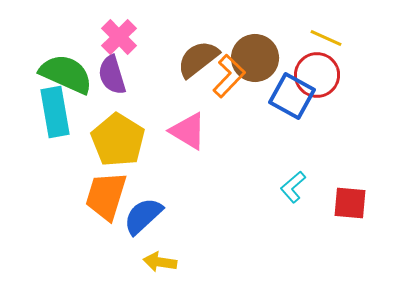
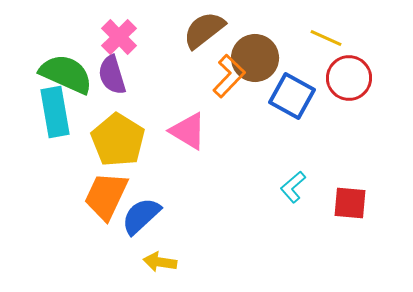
brown semicircle: moved 6 px right, 29 px up
red circle: moved 32 px right, 3 px down
orange trapezoid: rotated 8 degrees clockwise
blue semicircle: moved 2 px left
